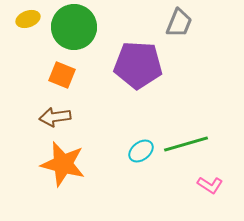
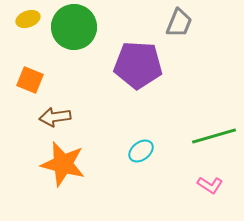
orange square: moved 32 px left, 5 px down
green line: moved 28 px right, 8 px up
